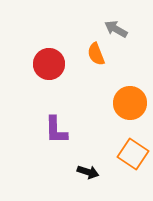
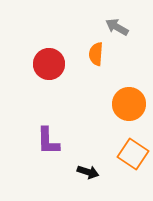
gray arrow: moved 1 px right, 2 px up
orange semicircle: rotated 25 degrees clockwise
orange circle: moved 1 px left, 1 px down
purple L-shape: moved 8 px left, 11 px down
